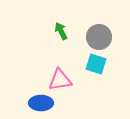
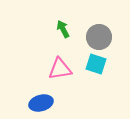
green arrow: moved 2 px right, 2 px up
pink triangle: moved 11 px up
blue ellipse: rotated 15 degrees counterclockwise
